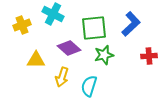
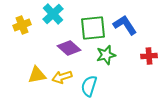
cyan cross: rotated 20 degrees clockwise
blue L-shape: moved 6 px left, 1 px down; rotated 80 degrees counterclockwise
green square: moved 1 px left
green star: moved 2 px right
yellow triangle: moved 1 px right, 15 px down; rotated 12 degrees counterclockwise
yellow arrow: rotated 54 degrees clockwise
